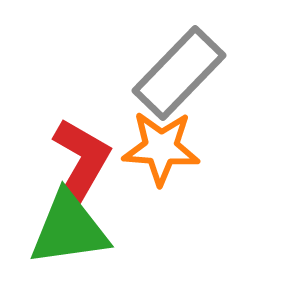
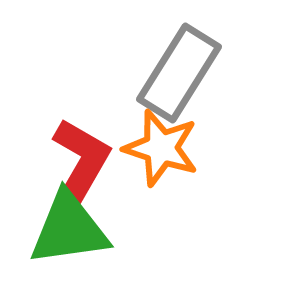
gray rectangle: rotated 12 degrees counterclockwise
orange star: rotated 14 degrees clockwise
